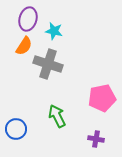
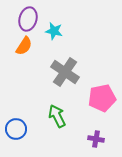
gray cross: moved 17 px right, 8 px down; rotated 16 degrees clockwise
